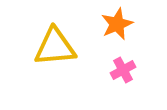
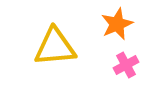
pink cross: moved 3 px right, 5 px up
